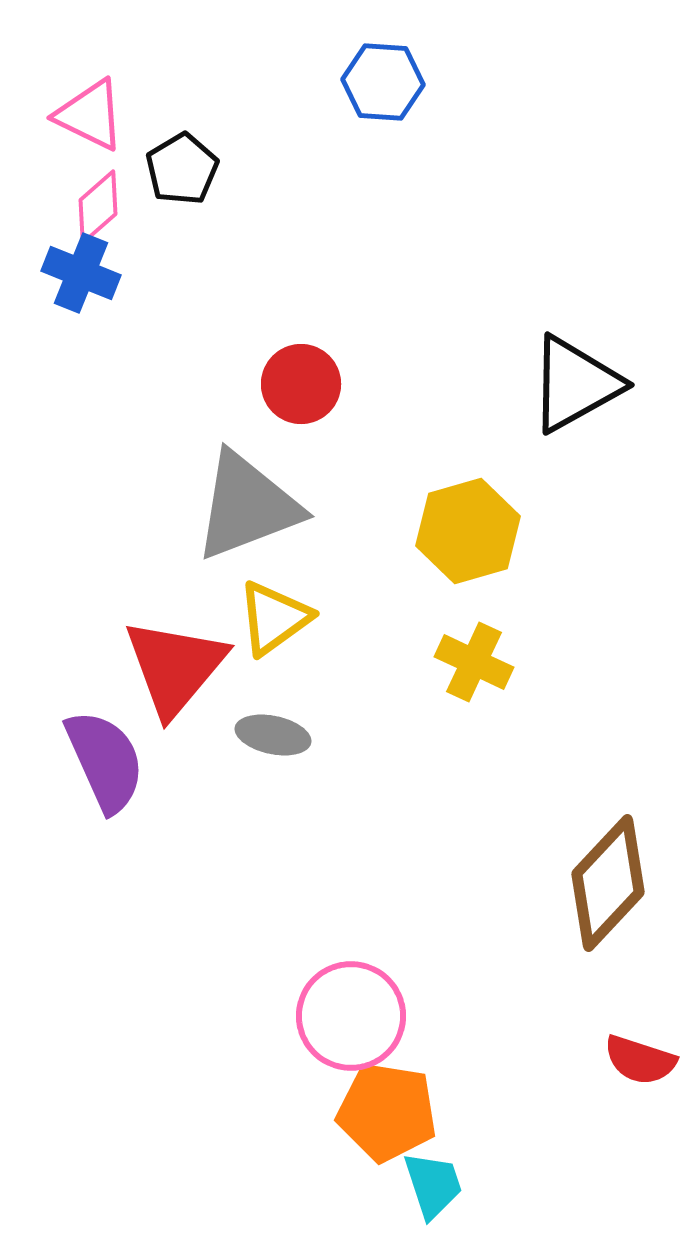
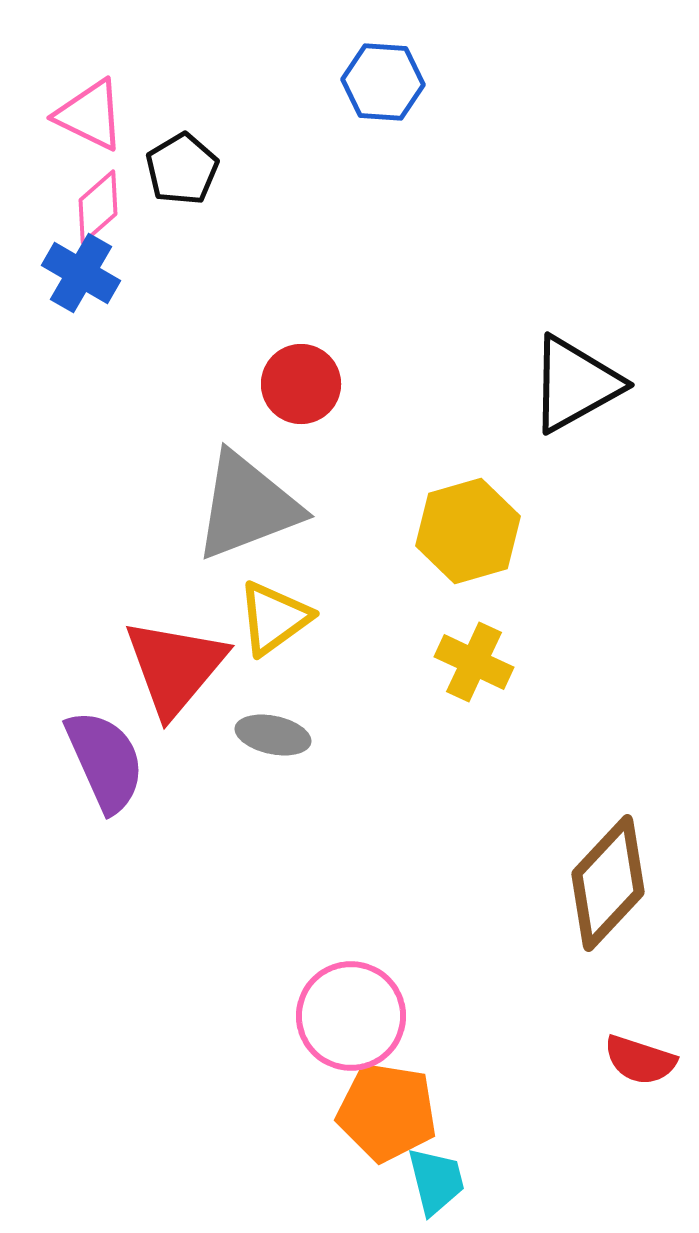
blue cross: rotated 8 degrees clockwise
cyan trapezoid: moved 3 px right, 4 px up; rotated 4 degrees clockwise
